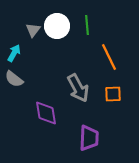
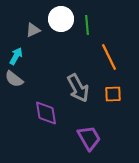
white circle: moved 4 px right, 7 px up
gray triangle: rotated 28 degrees clockwise
cyan arrow: moved 2 px right, 3 px down
purple trapezoid: rotated 32 degrees counterclockwise
